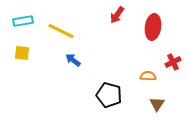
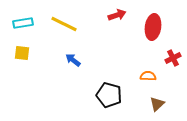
red arrow: rotated 144 degrees counterclockwise
cyan rectangle: moved 2 px down
yellow line: moved 3 px right, 7 px up
red cross: moved 4 px up
brown triangle: rotated 14 degrees clockwise
